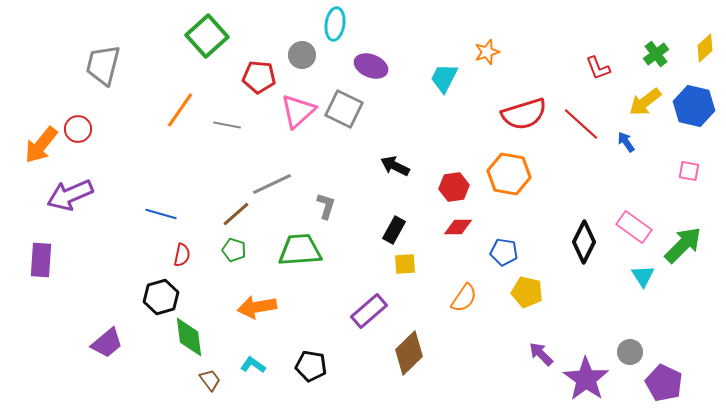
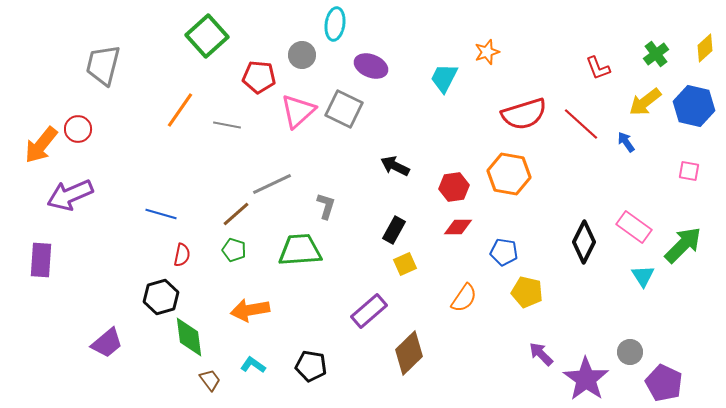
yellow square at (405, 264): rotated 20 degrees counterclockwise
orange arrow at (257, 307): moved 7 px left, 3 px down
